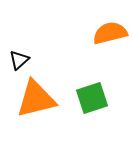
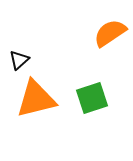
orange semicircle: rotated 20 degrees counterclockwise
